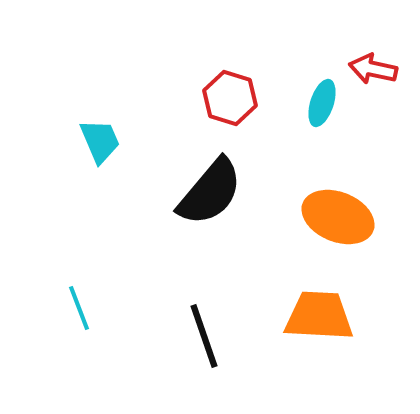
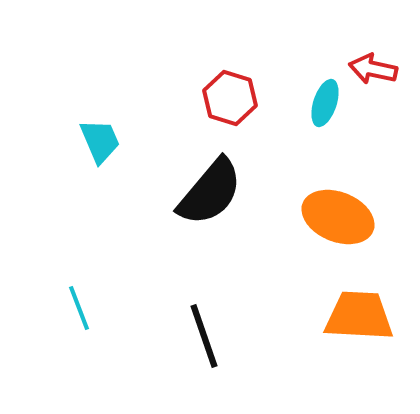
cyan ellipse: moved 3 px right
orange trapezoid: moved 40 px right
